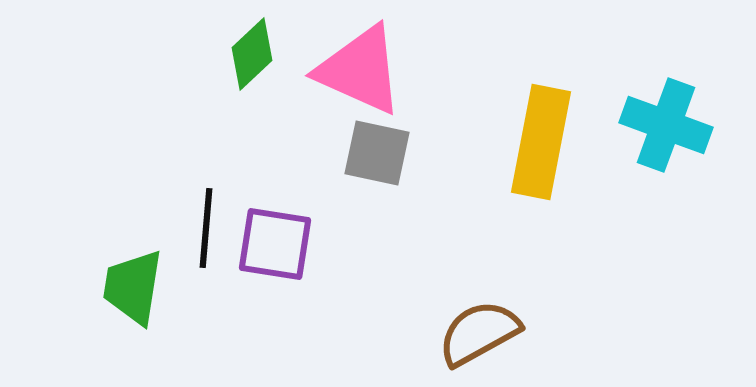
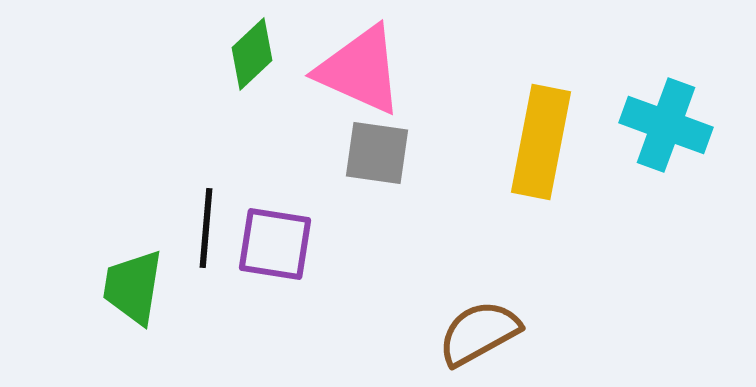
gray square: rotated 4 degrees counterclockwise
